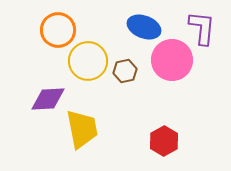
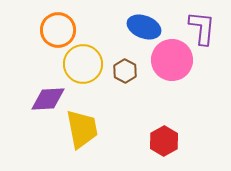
yellow circle: moved 5 px left, 3 px down
brown hexagon: rotated 20 degrees counterclockwise
